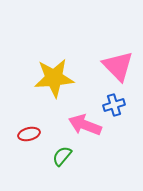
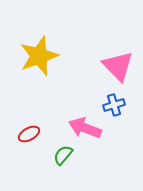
yellow star: moved 15 px left, 22 px up; rotated 15 degrees counterclockwise
pink arrow: moved 3 px down
red ellipse: rotated 15 degrees counterclockwise
green semicircle: moved 1 px right, 1 px up
